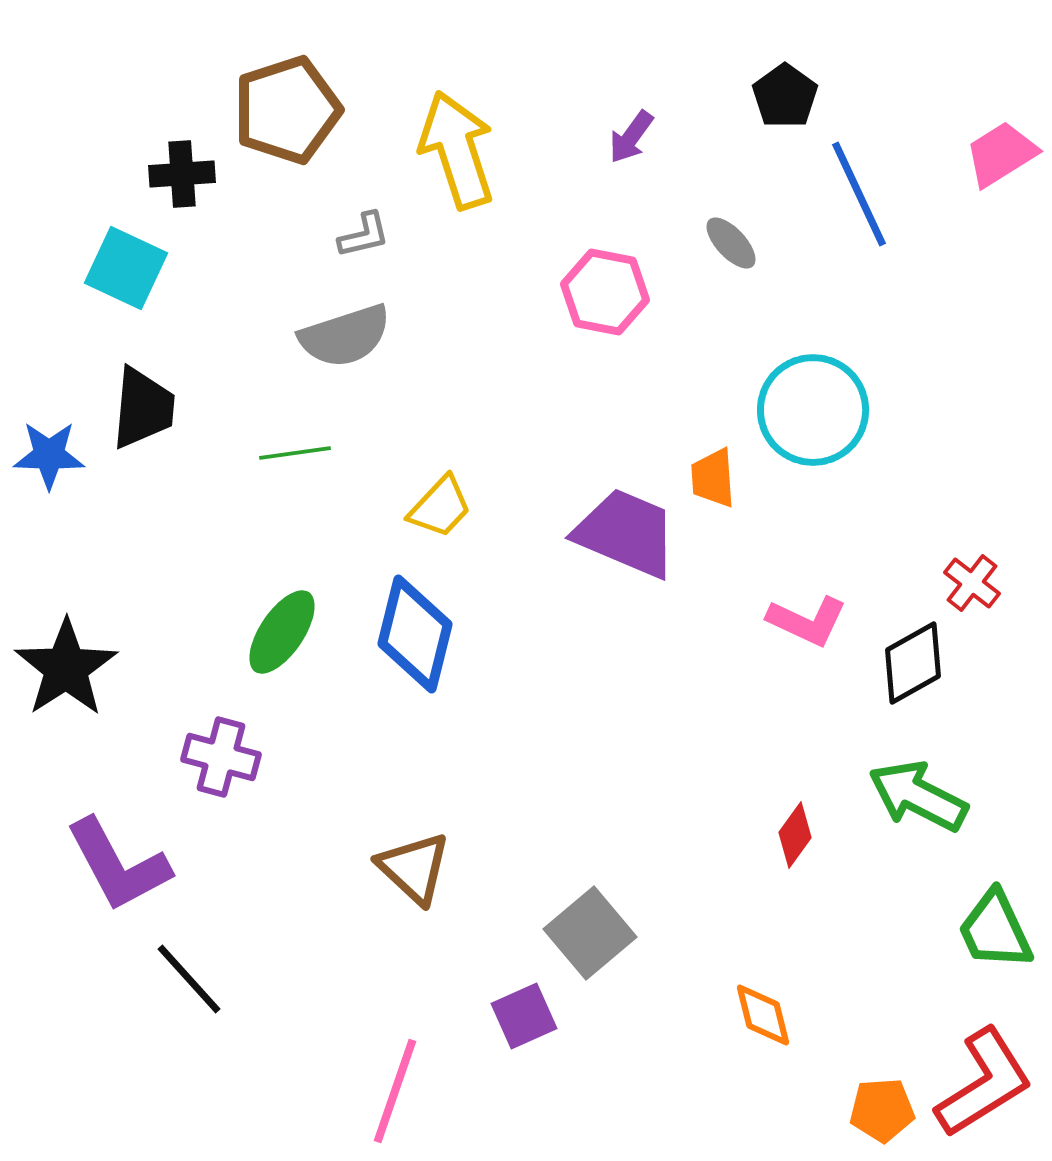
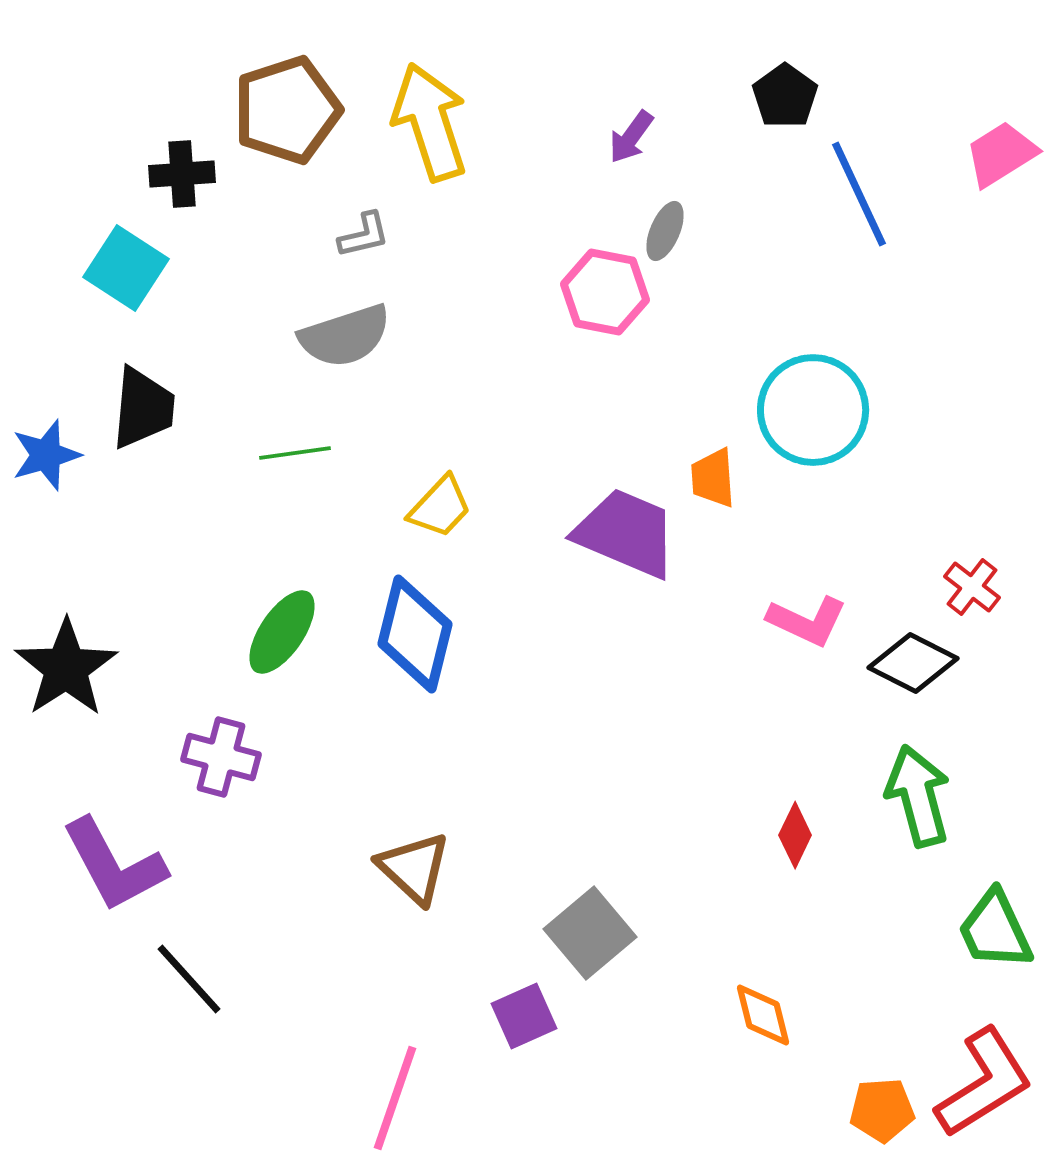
yellow arrow: moved 27 px left, 28 px up
gray ellipse: moved 66 px left, 12 px up; rotated 66 degrees clockwise
cyan square: rotated 8 degrees clockwise
blue star: moved 3 px left; rotated 18 degrees counterclockwise
red cross: moved 4 px down
black diamond: rotated 56 degrees clockwise
green arrow: rotated 48 degrees clockwise
red diamond: rotated 10 degrees counterclockwise
purple L-shape: moved 4 px left
pink line: moved 7 px down
